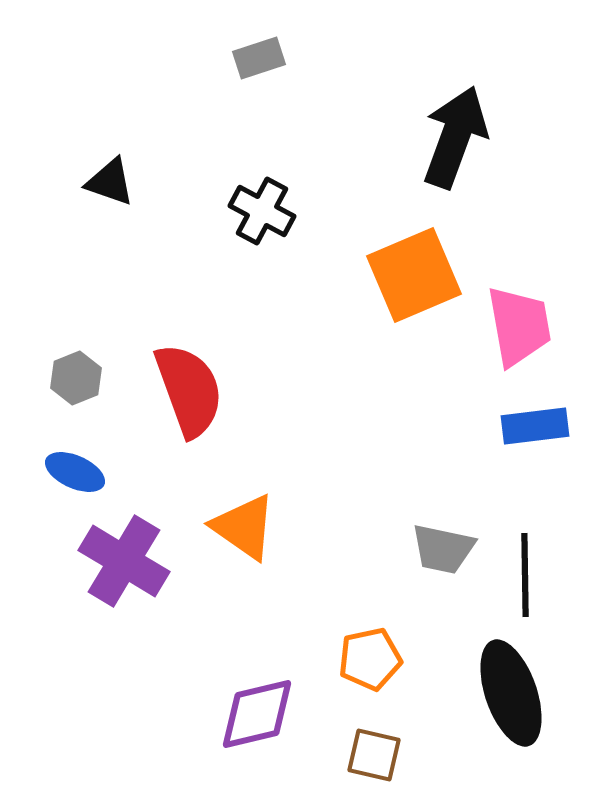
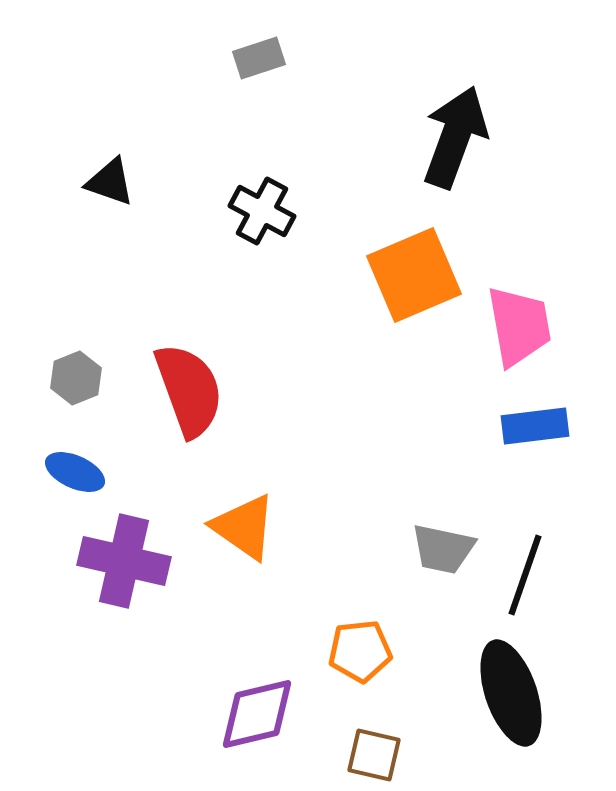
purple cross: rotated 18 degrees counterclockwise
black line: rotated 20 degrees clockwise
orange pentagon: moved 10 px left, 8 px up; rotated 6 degrees clockwise
